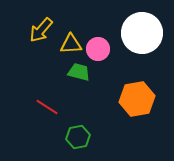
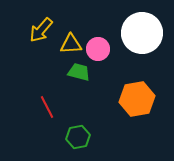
red line: rotated 30 degrees clockwise
